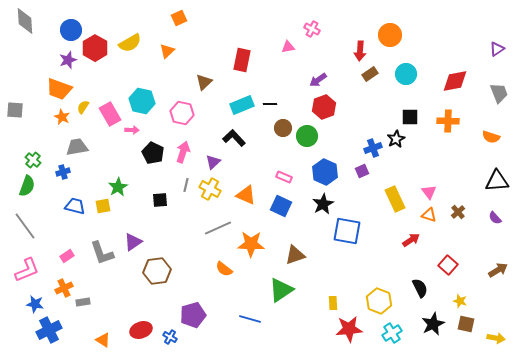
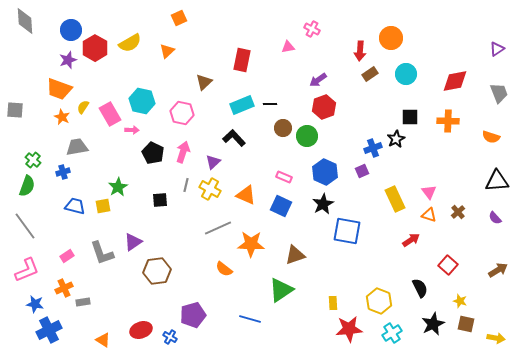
orange circle at (390, 35): moved 1 px right, 3 px down
